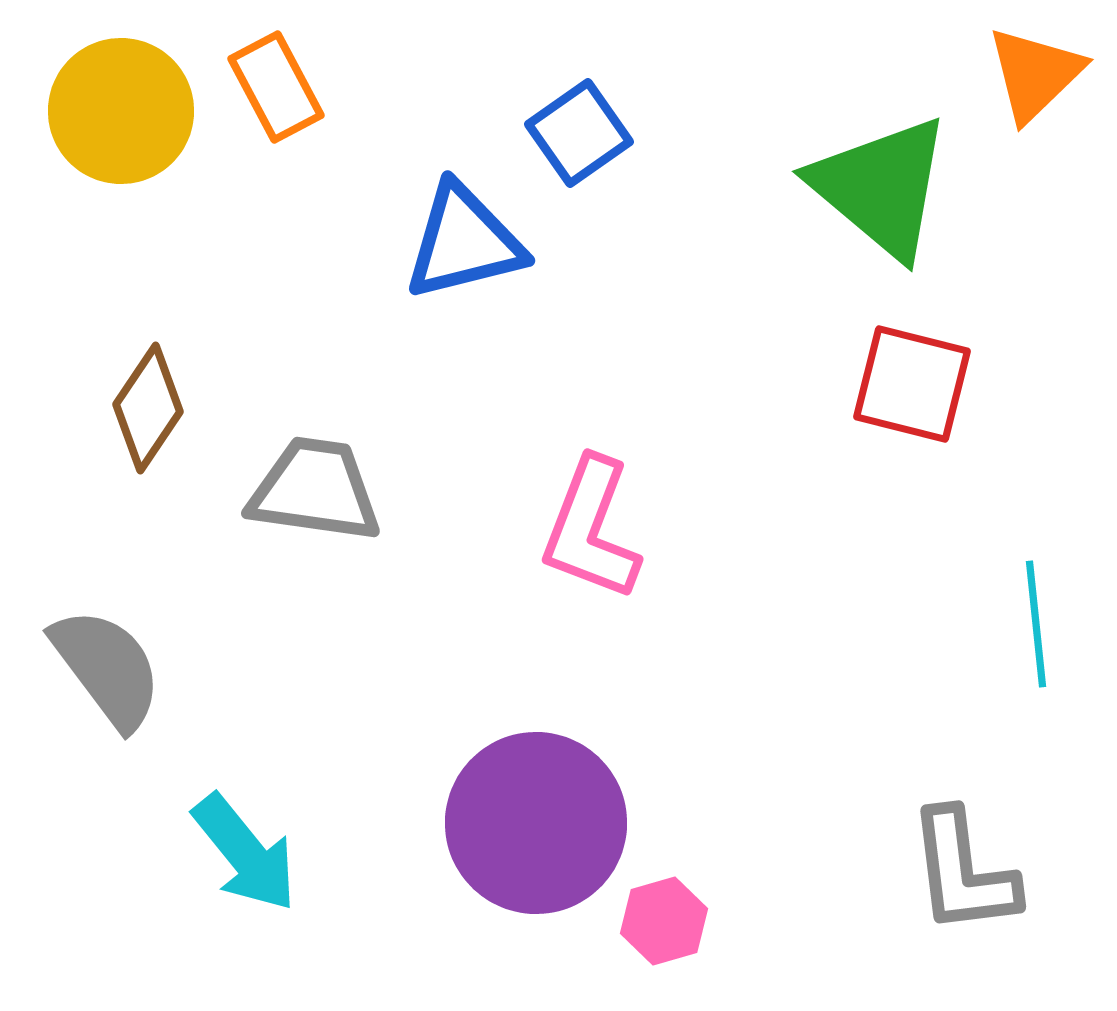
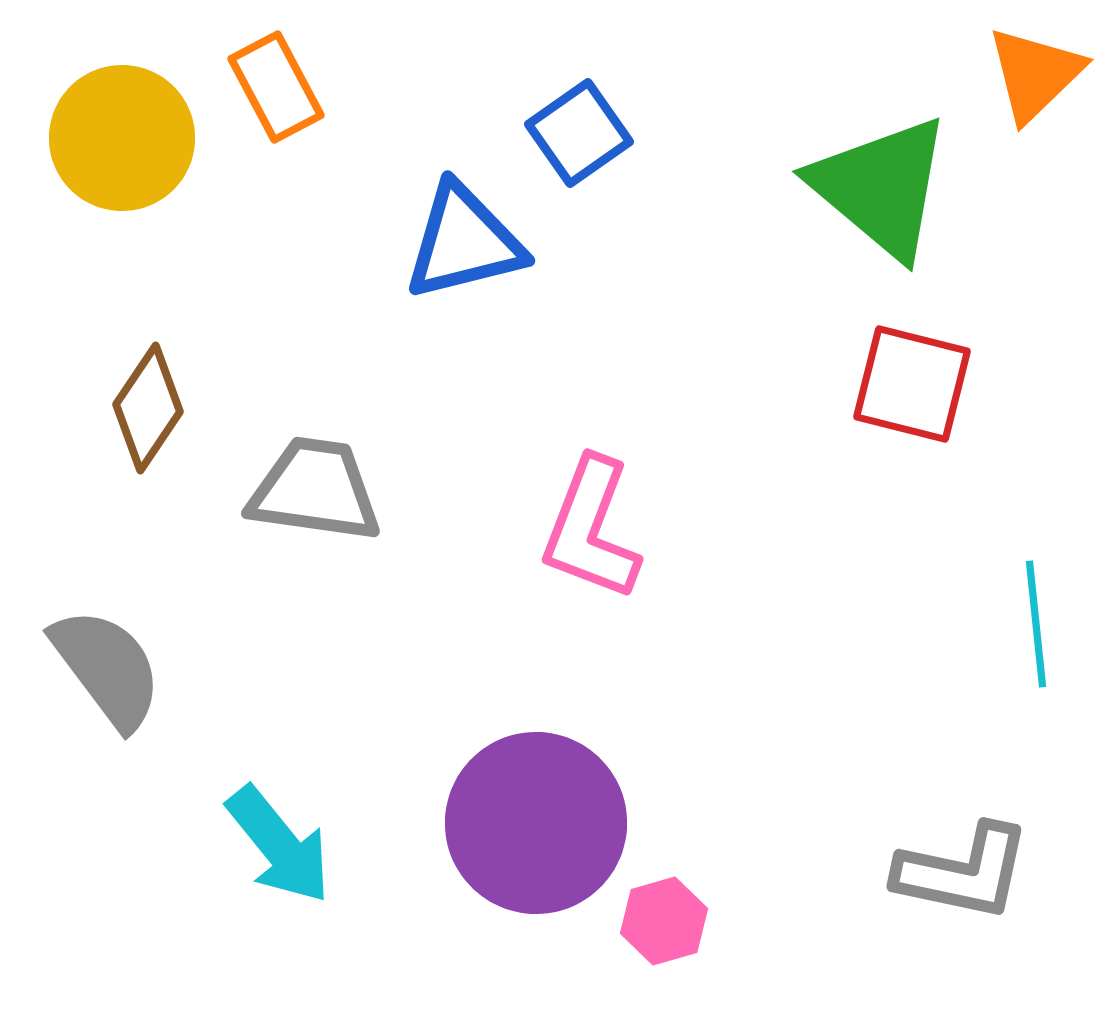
yellow circle: moved 1 px right, 27 px down
cyan arrow: moved 34 px right, 8 px up
gray L-shape: rotated 71 degrees counterclockwise
